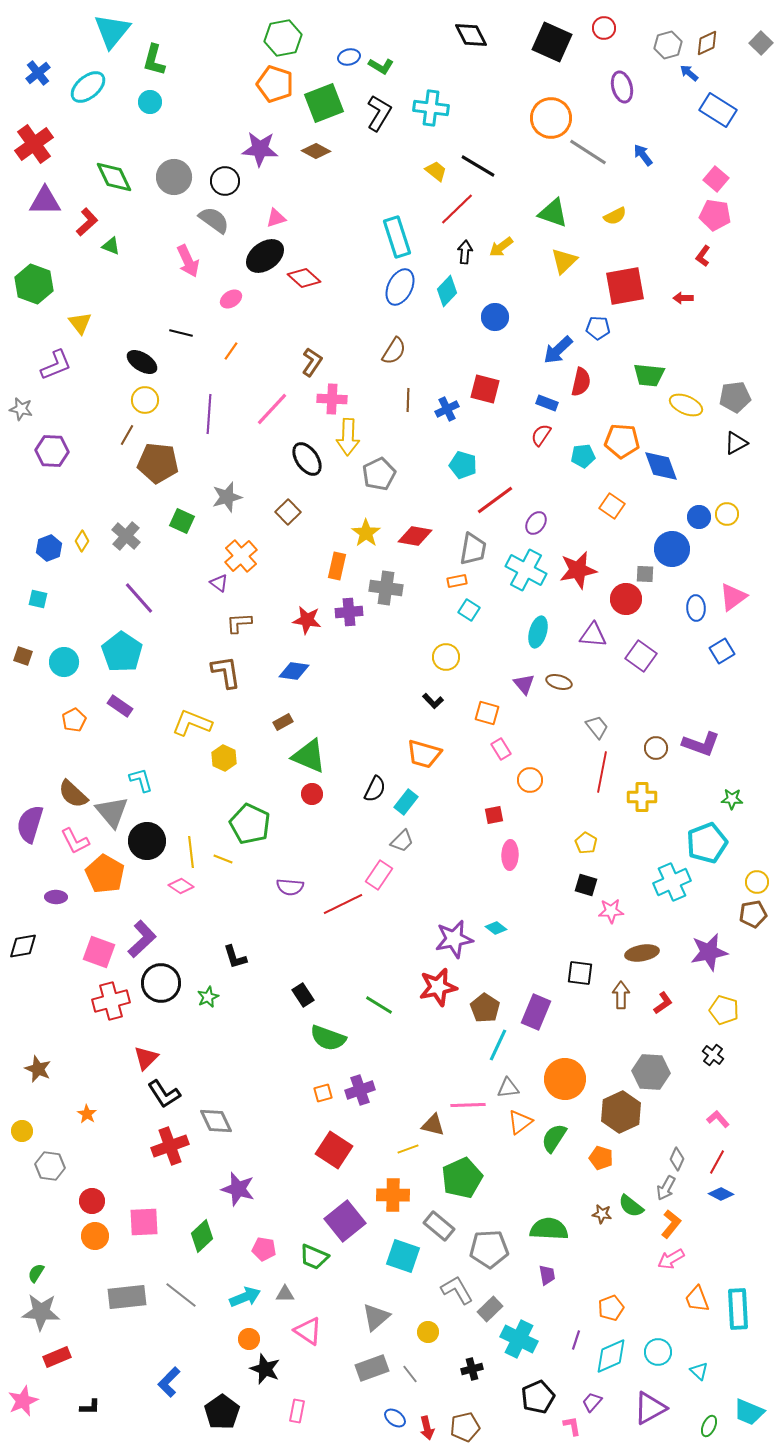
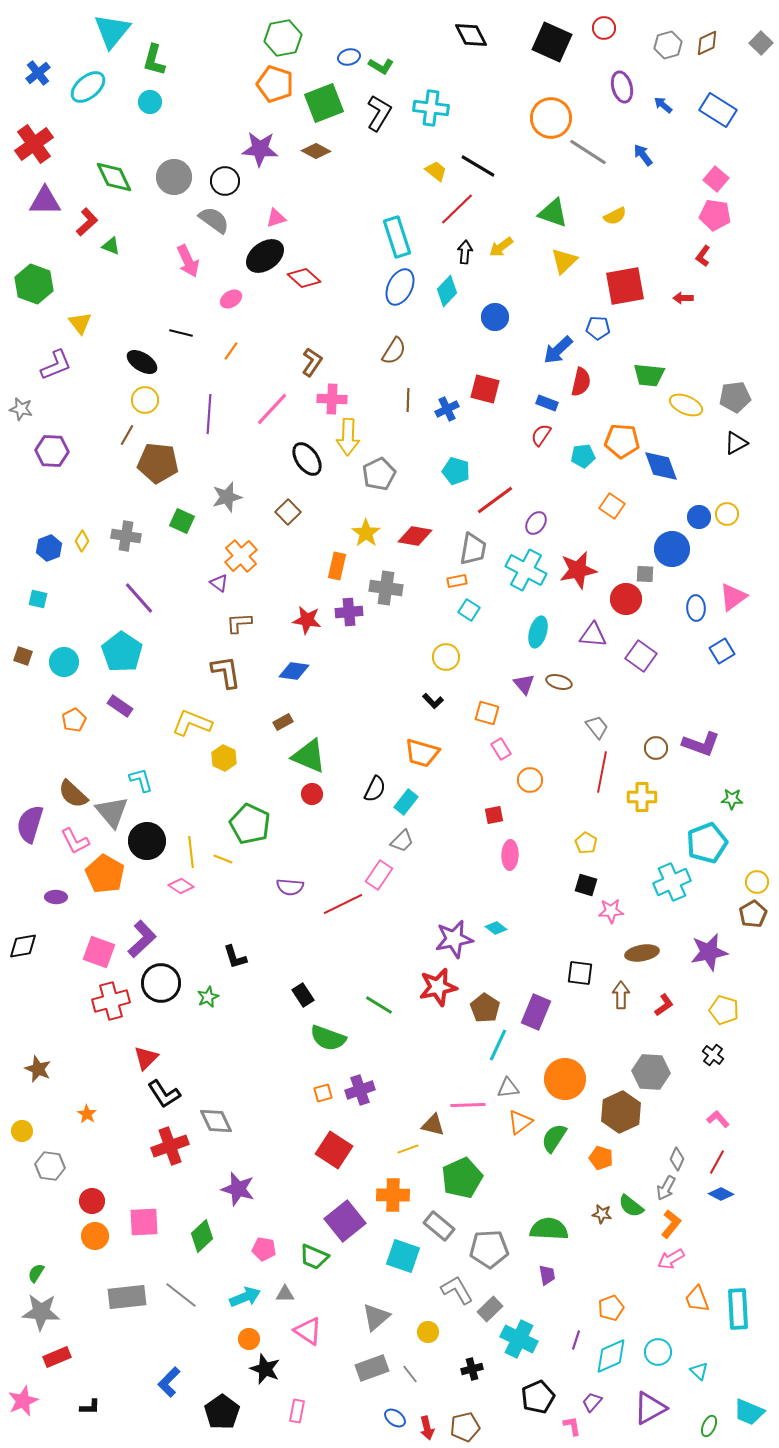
blue arrow at (689, 73): moved 26 px left, 32 px down
cyan pentagon at (463, 465): moved 7 px left, 6 px down
gray cross at (126, 536): rotated 32 degrees counterclockwise
orange trapezoid at (424, 754): moved 2 px left, 1 px up
brown pentagon at (753, 914): rotated 20 degrees counterclockwise
red L-shape at (663, 1003): moved 1 px right, 2 px down
